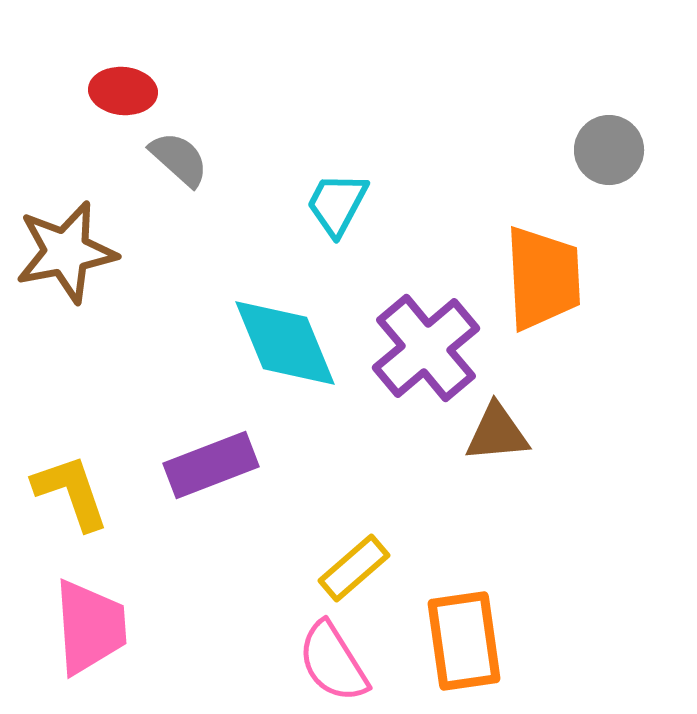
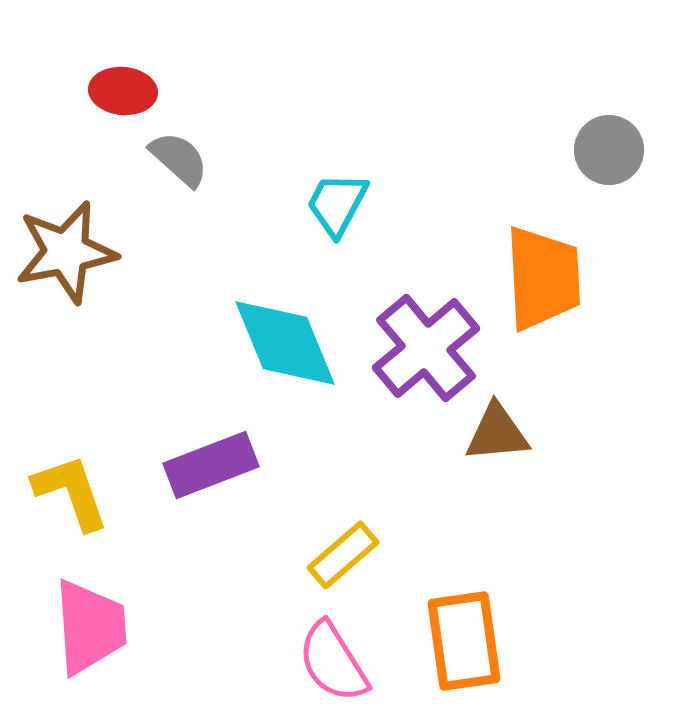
yellow rectangle: moved 11 px left, 13 px up
